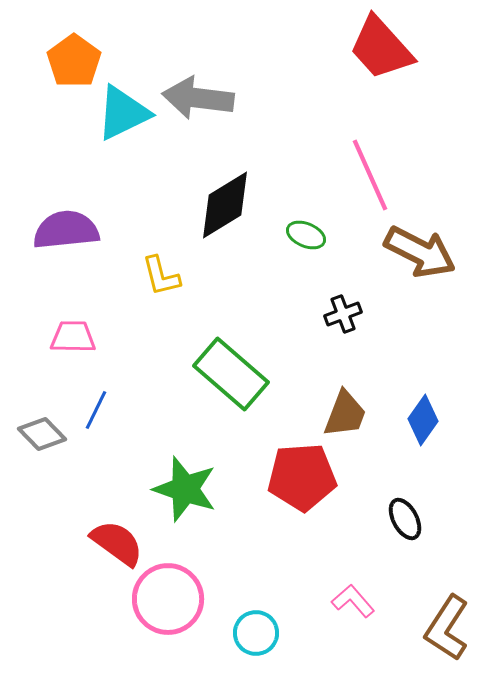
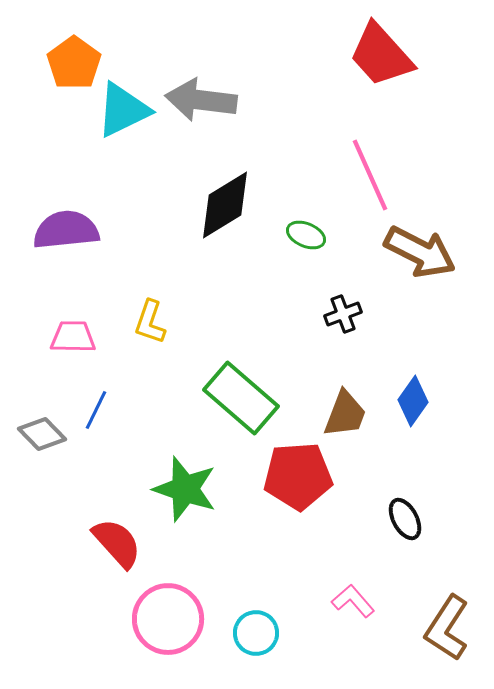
red trapezoid: moved 7 px down
orange pentagon: moved 2 px down
gray arrow: moved 3 px right, 2 px down
cyan triangle: moved 3 px up
yellow L-shape: moved 11 px left, 46 px down; rotated 33 degrees clockwise
green rectangle: moved 10 px right, 24 px down
blue diamond: moved 10 px left, 19 px up
red pentagon: moved 4 px left, 1 px up
red semicircle: rotated 12 degrees clockwise
pink circle: moved 20 px down
